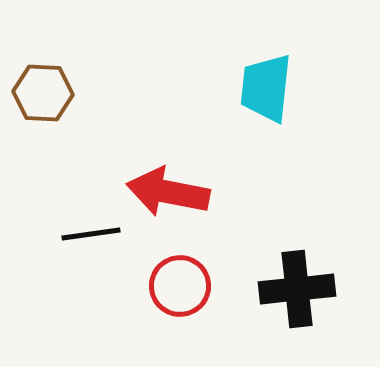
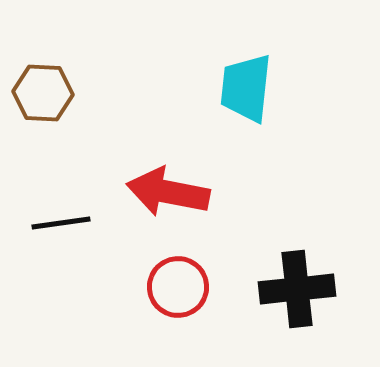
cyan trapezoid: moved 20 px left
black line: moved 30 px left, 11 px up
red circle: moved 2 px left, 1 px down
